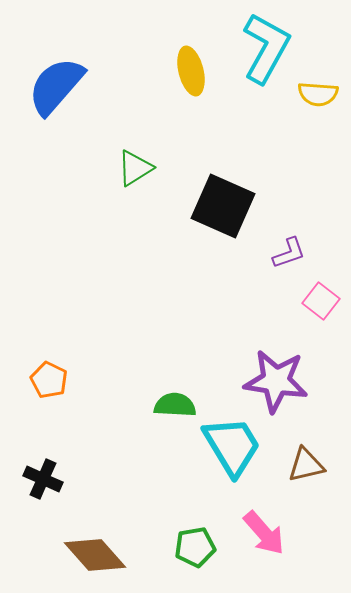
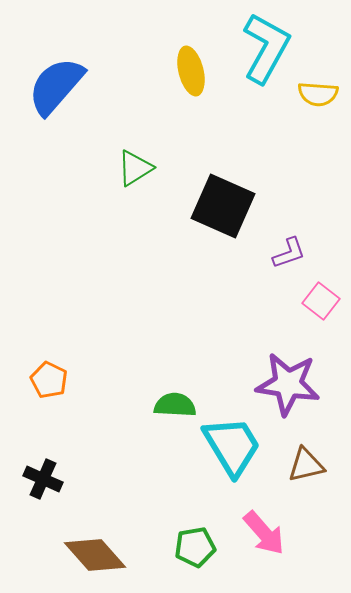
purple star: moved 12 px right, 3 px down
